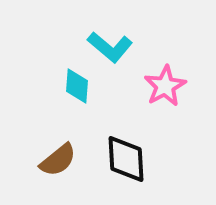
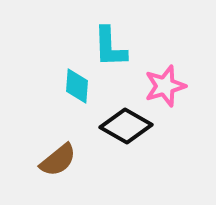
cyan L-shape: rotated 48 degrees clockwise
pink star: rotated 12 degrees clockwise
black diamond: moved 33 px up; rotated 57 degrees counterclockwise
